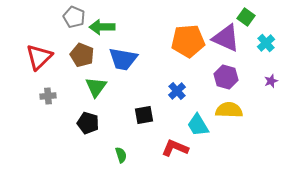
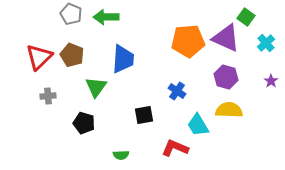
gray pentagon: moved 3 px left, 3 px up
green arrow: moved 4 px right, 10 px up
brown pentagon: moved 10 px left
blue trapezoid: rotated 96 degrees counterclockwise
purple star: rotated 16 degrees counterclockwise
blue cross: rotated 12 degrees counterclockwise
black pentagon: moved 4 px left
green semicircle: rotated 105 degrees clockwise
